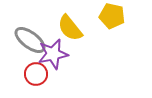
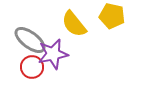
yellow semicircle: moved 4 px right, 4 px up
red circle: moved 4 px left, 7 px up
